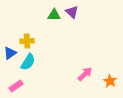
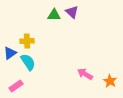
cyan semicircle: rotated 66 degrees counterclockwise
pink arrow: rotated 105 degrees counterclockwise
